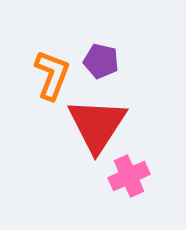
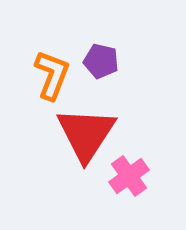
red triangle: moved 11 px left, 9 px down
pink cross: rotated 12 degrees counterclockwise
